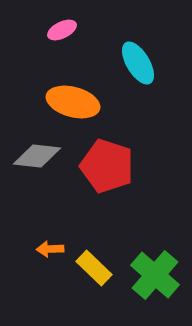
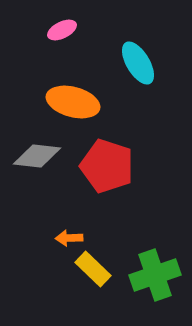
orange arrow: moved 19 px right, 11 px up
yellow rectangle: moved 1 px left, 1 px down
green cross: rotated 30 degrees clockwise
